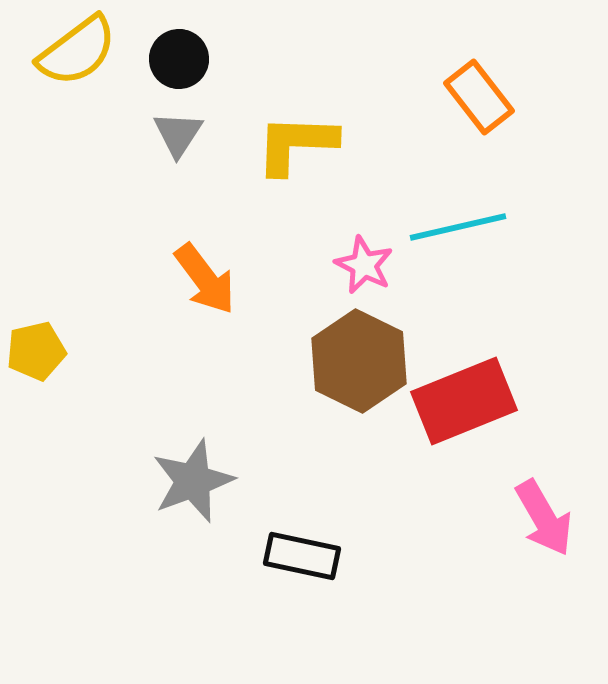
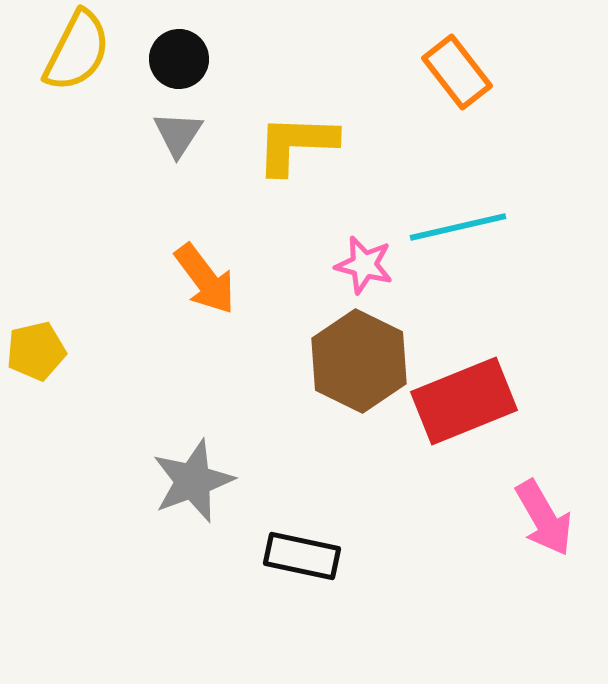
yellow semicircle: rotated 26 degrees counterclockwise
orange rectangle: moved 22 px left, 25 px up
pink star: rotated 12 degrees counterclockwise
